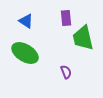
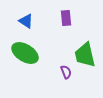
green trapezoid: moved 2 px right, 17 px down
